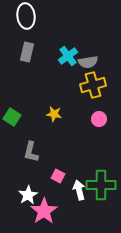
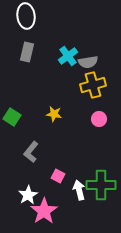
gray L-shape: rotated 25 degrees clockwise
